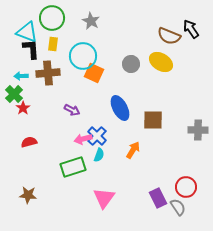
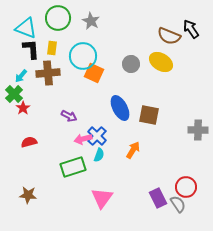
green circle: moved 6 px right
cyan triangle: moved 1 px left, 4 px up
yellow rectangle: moved 1 px left, 4 px down
cyan arrow: rotated 48 degrees counterclockwise
purple arrow: moved 3 px left, 6 px down
brown square: moved 4 px left, 5 px up; rotated 10 degrees clockwise
pink triangle: moved 2 px left
gray semicircle: moved 3 px up
